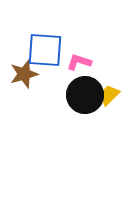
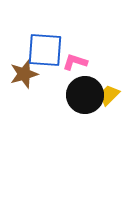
pink L-shape: moved 4 px left
